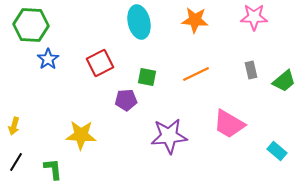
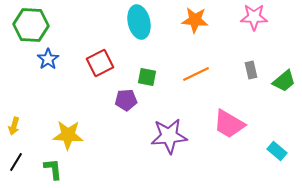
yellow star: moved 13 px left
